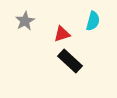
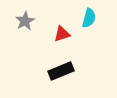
cyan semicircle: moved 4 px left, 3 px up
black rectangle: moved 9 px left, 10 px down; rotated 65 degrees counterclockwise
